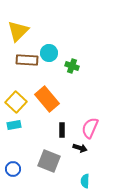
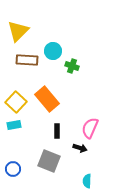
cyan circle: moved 4 px right, 2 px up
black rectangle: moved 5 px left, 1 px down
cyan semicircle: moved 2 px right
